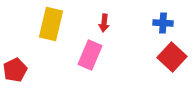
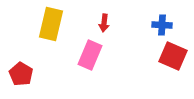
blue cross: moved 1 px left, 2 px down
red square: moved 1 px right, 1 px up; rotated 20 degrees counterclockwise
red pentagon: moved 6 px right, 4 px down; rotated 15 degrees counterclockwise
